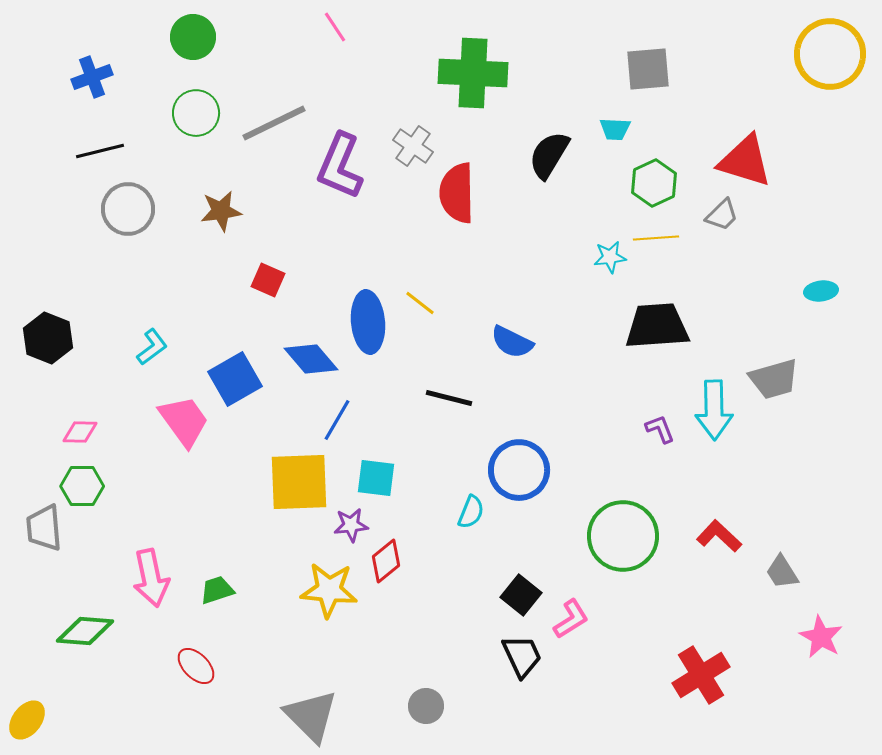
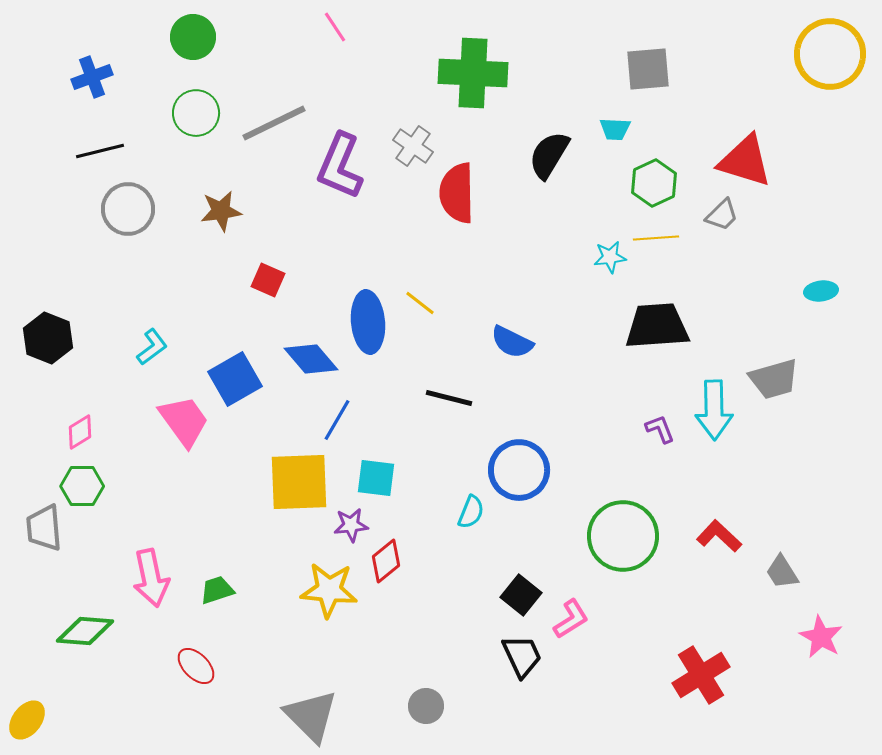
pink diamond at (80, 432): rotated 33 degrees counterclockwise
